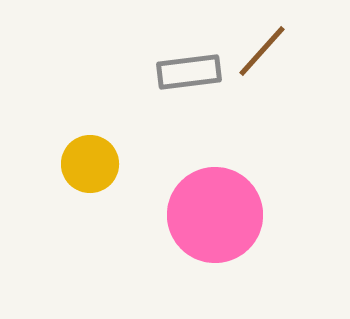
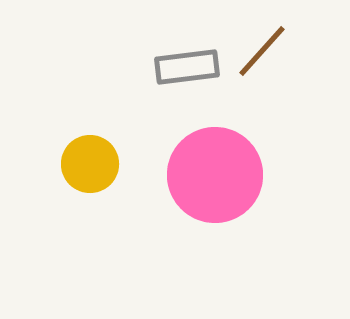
gray rectangle: moved 2 px left, 5 px up
pink circle: moved 40 px up
